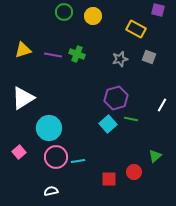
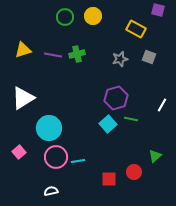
green circle: moved 1 px right, 5 px down
green cross: rotated 35 degrees counterclockwise
